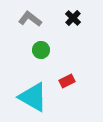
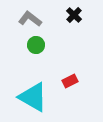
black cross: moved 1 px right, 3 px up
green circle: moved 5 px left, 5 px up
red rectangle: moved 3 px right
